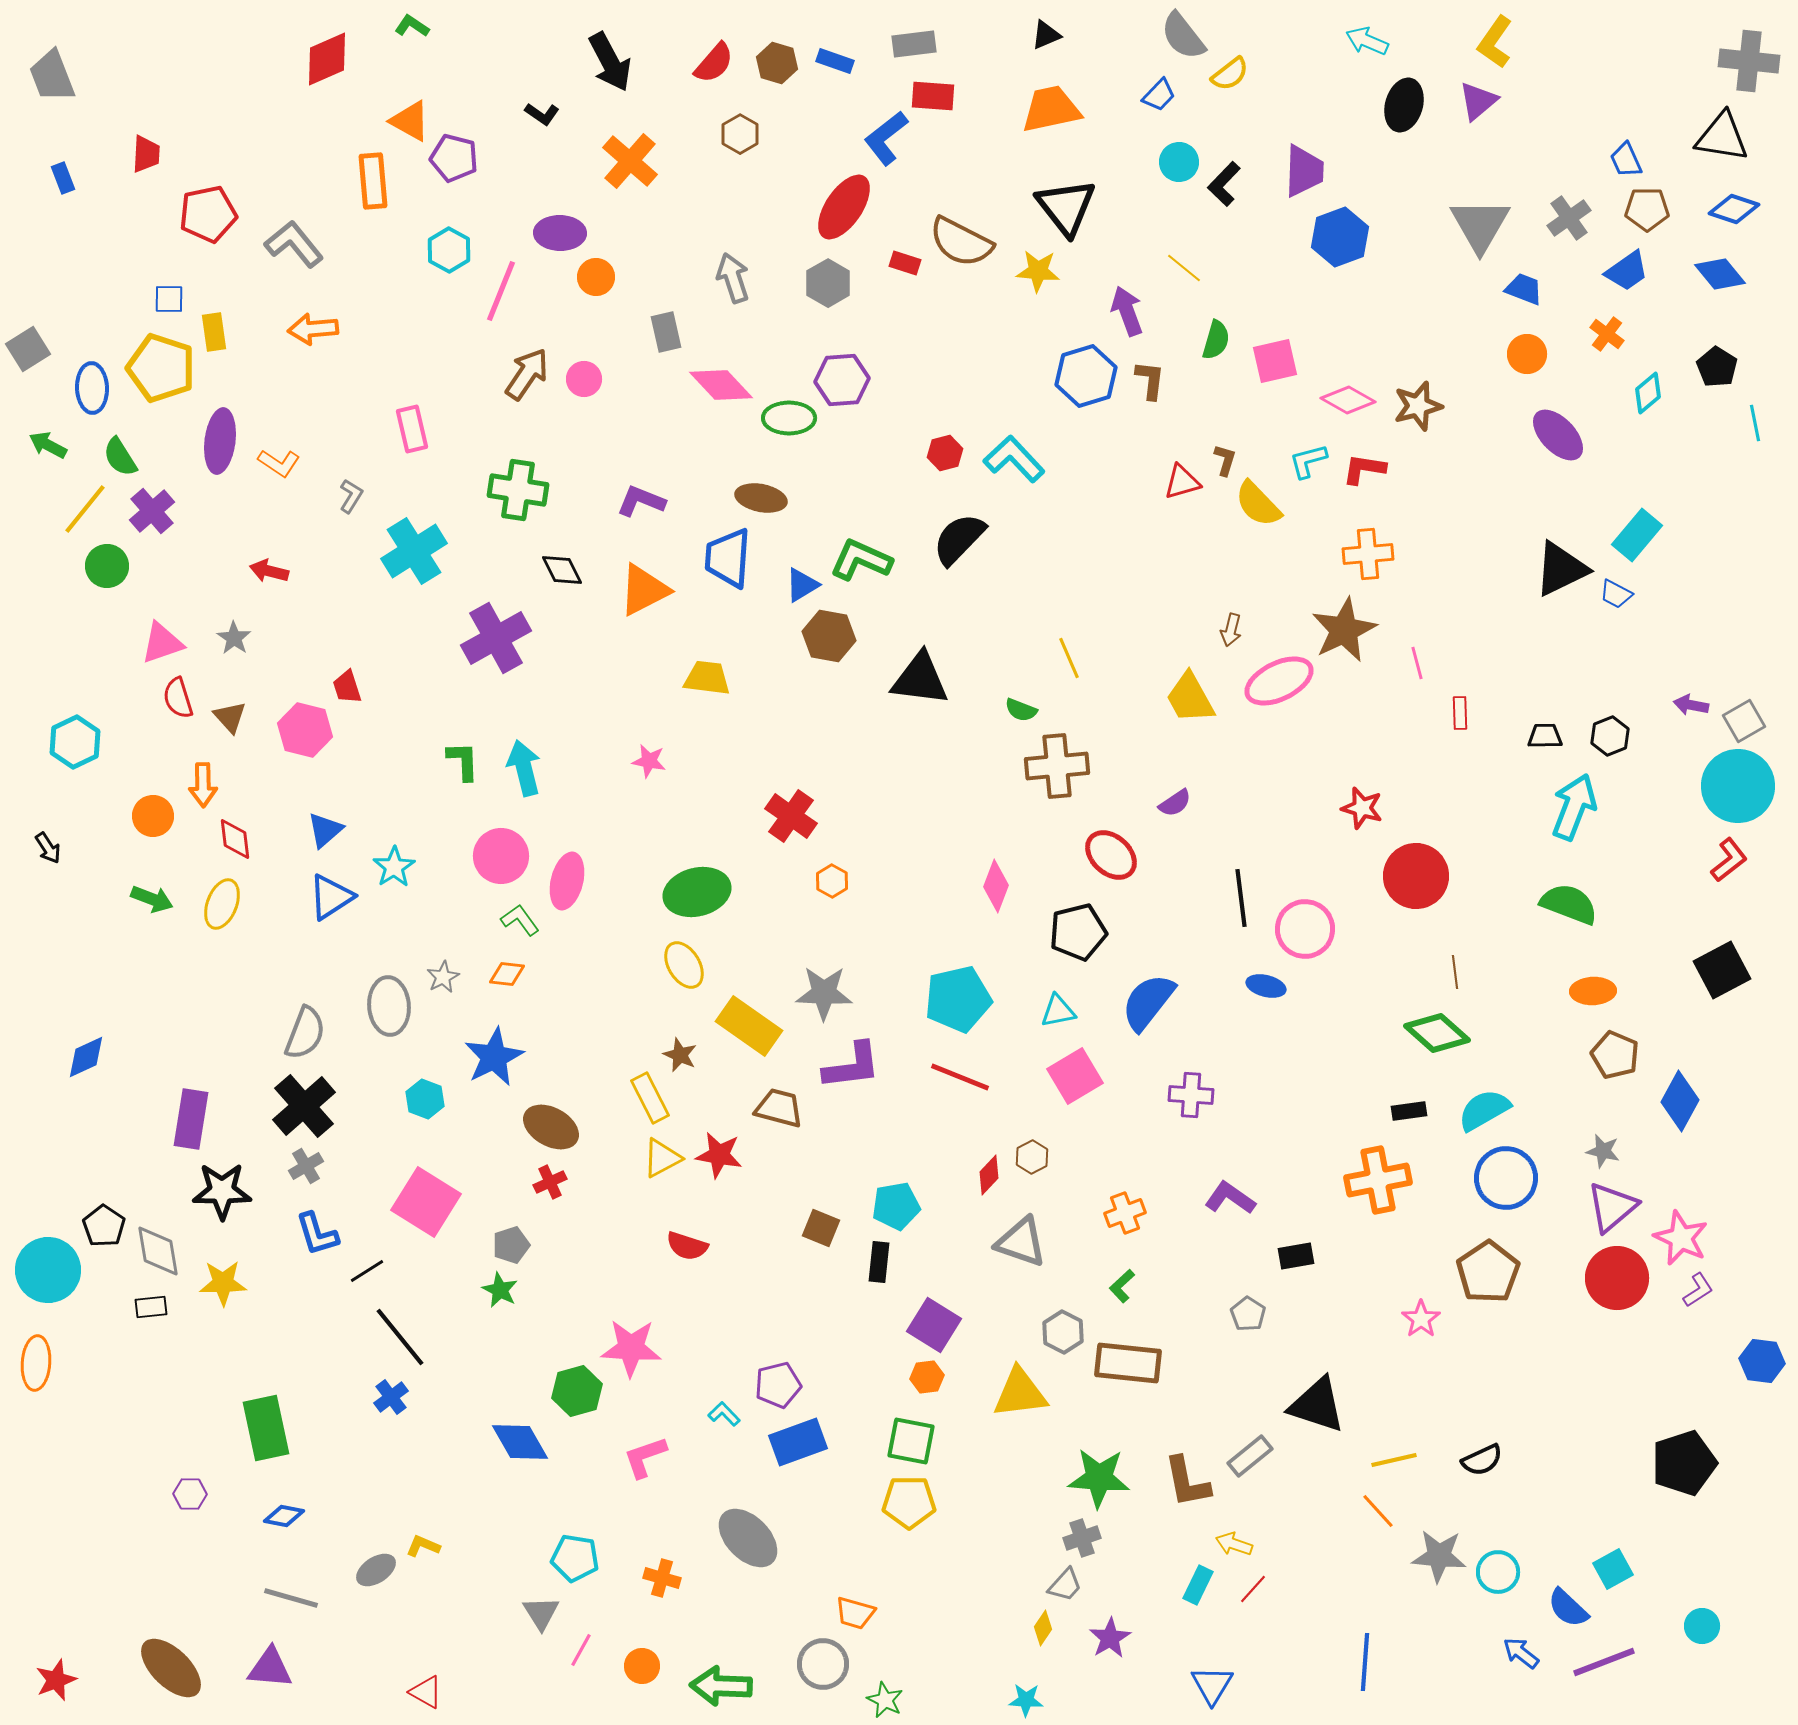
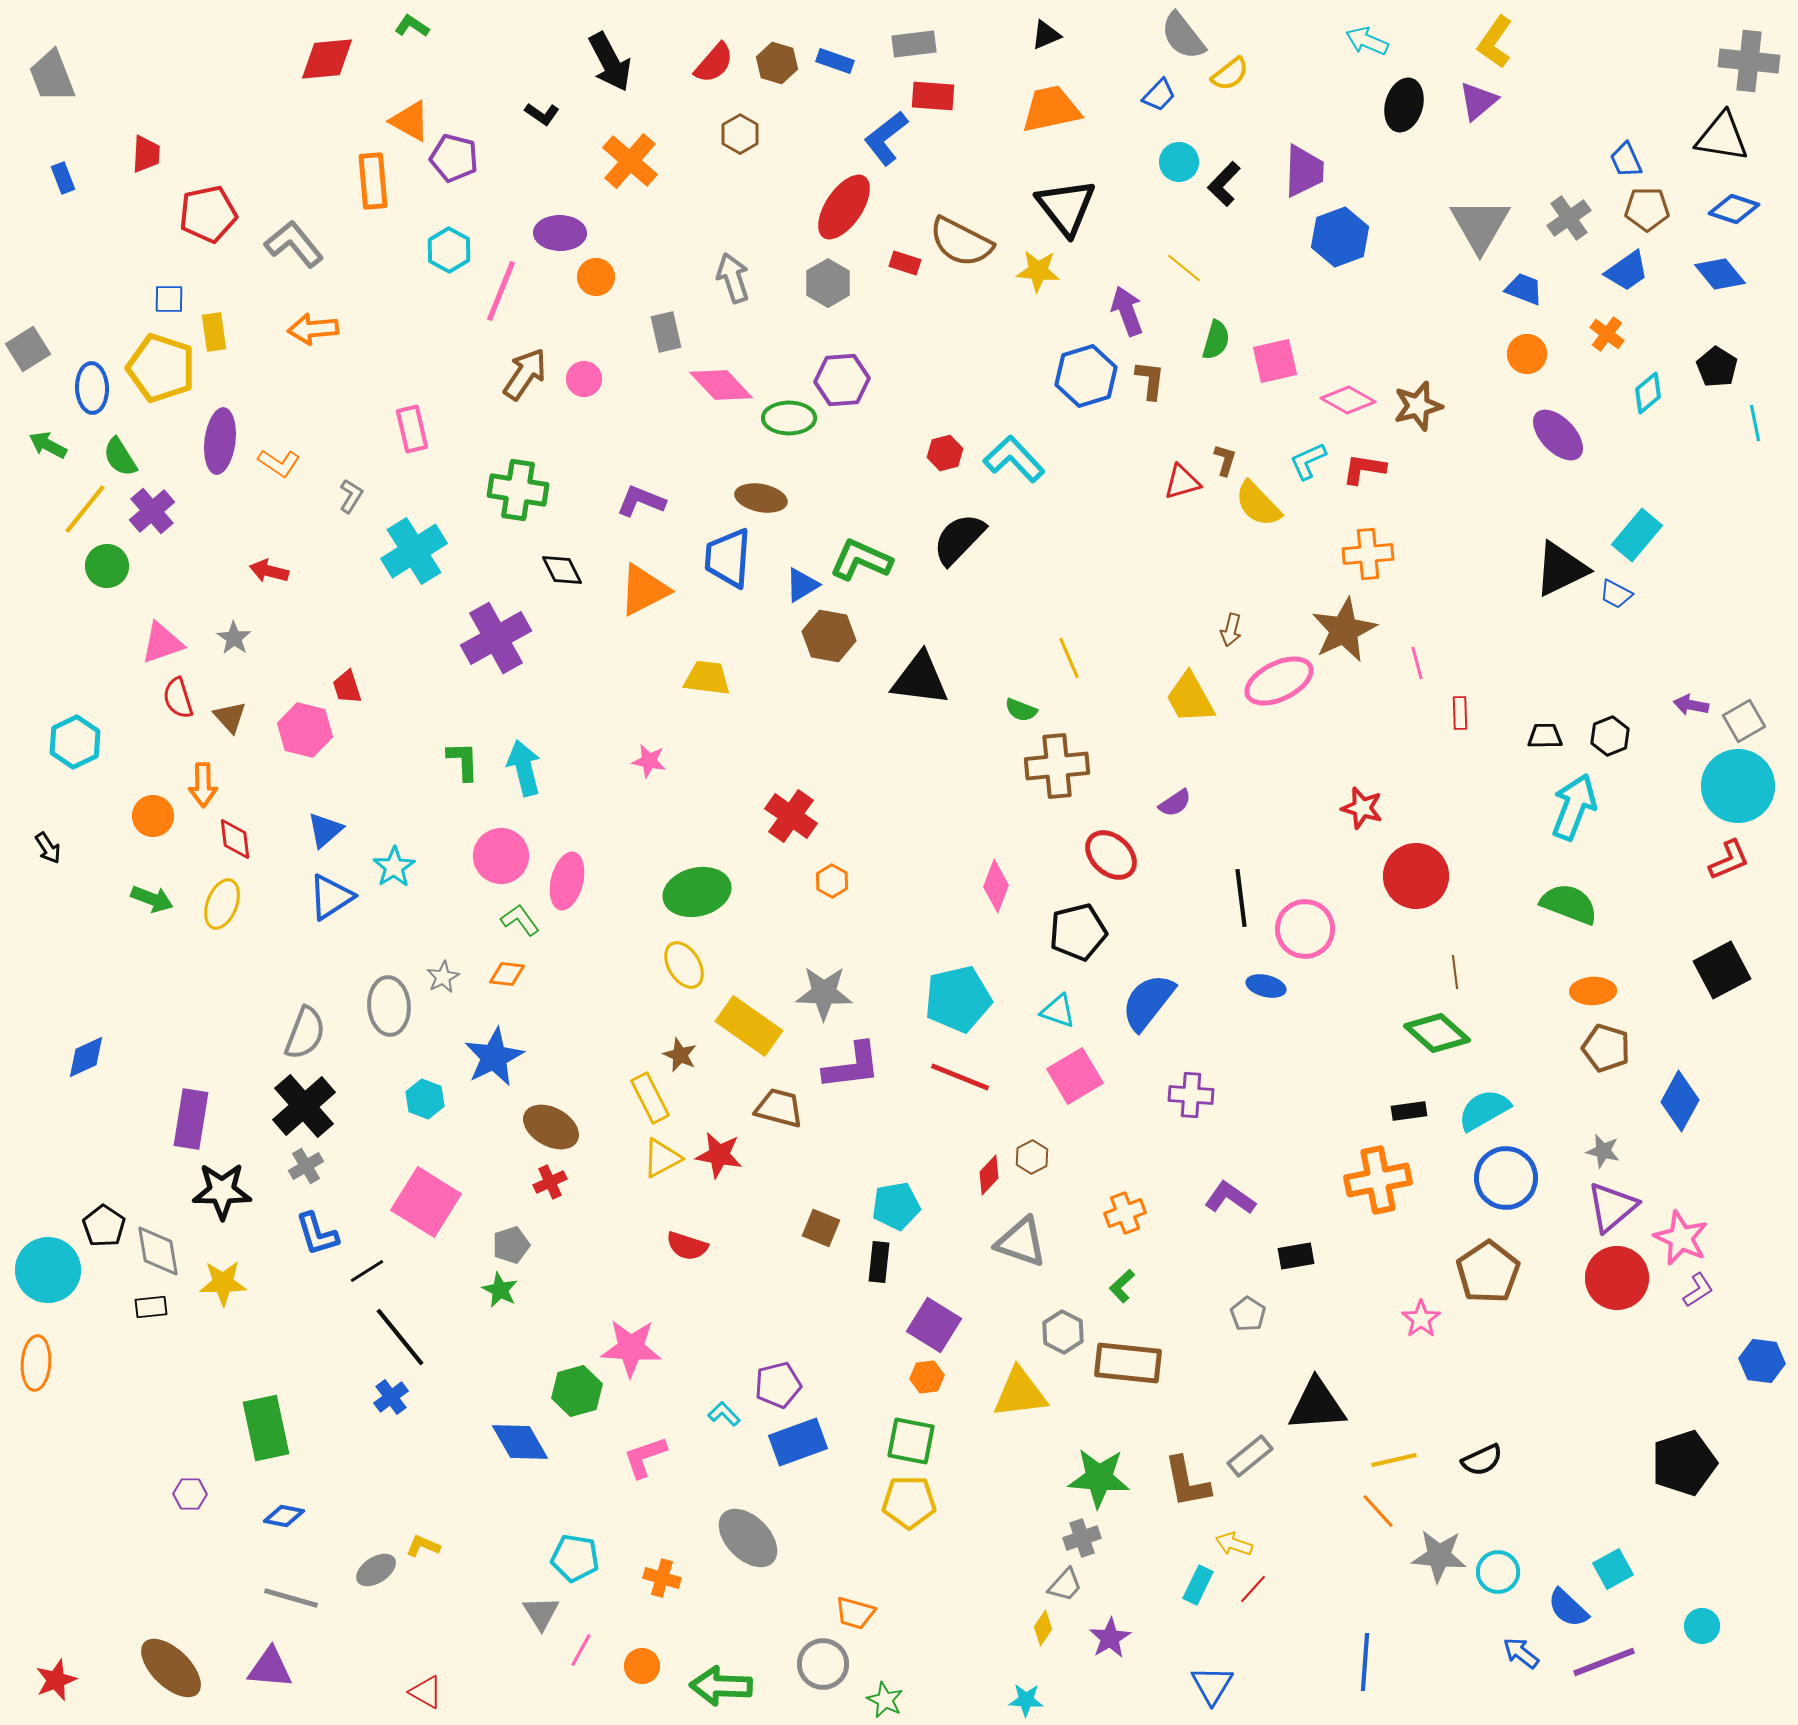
red diamond at (327, 59): rotated 18 degrees clockwise
brown arrow at (527, 374): moved 2 px left
cyan L-shape at (1308, 461): rotated 9 degrees counterclockwise
red L-shape at (1729, 860): rotated 15 degrees clockwise
cyan triangle at (1058, 1011): rotated 30 degrees clockwise
brown pentagon at (1615, 1055): moved 9 px left, 7 px up; rotated 6 degrees counterclockwise
black triangle at (1317, 1405): rotated 22 degrees counterclockwise
